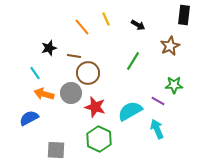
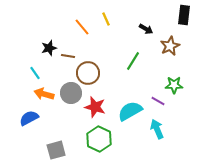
black arrow: moved 8 px right, 4 px down
brown line: moved 6 px left
gray square: rotated 18 degrees counterclockwise
